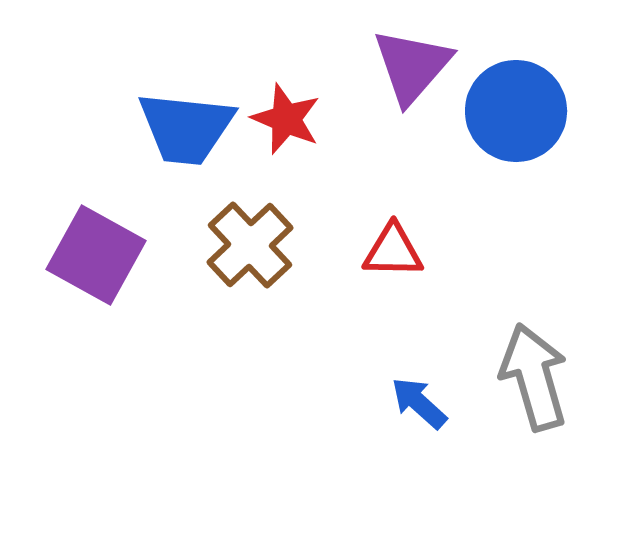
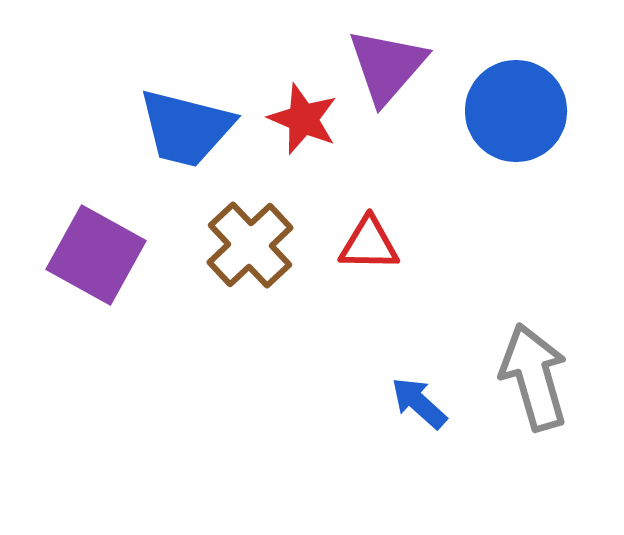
purple triangle: moved 25 px left
red star: moved 17 px right
blue trapezoid: rotated 8 degrees clockwise
red triangle: moved 24 px left, 7 px up
